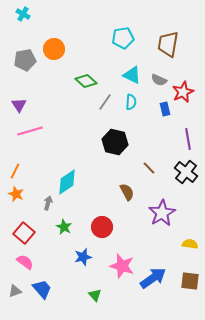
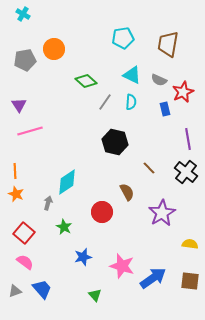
orange line: rotated 28 degrees counterclockwise
red circle: moved 15 px up
